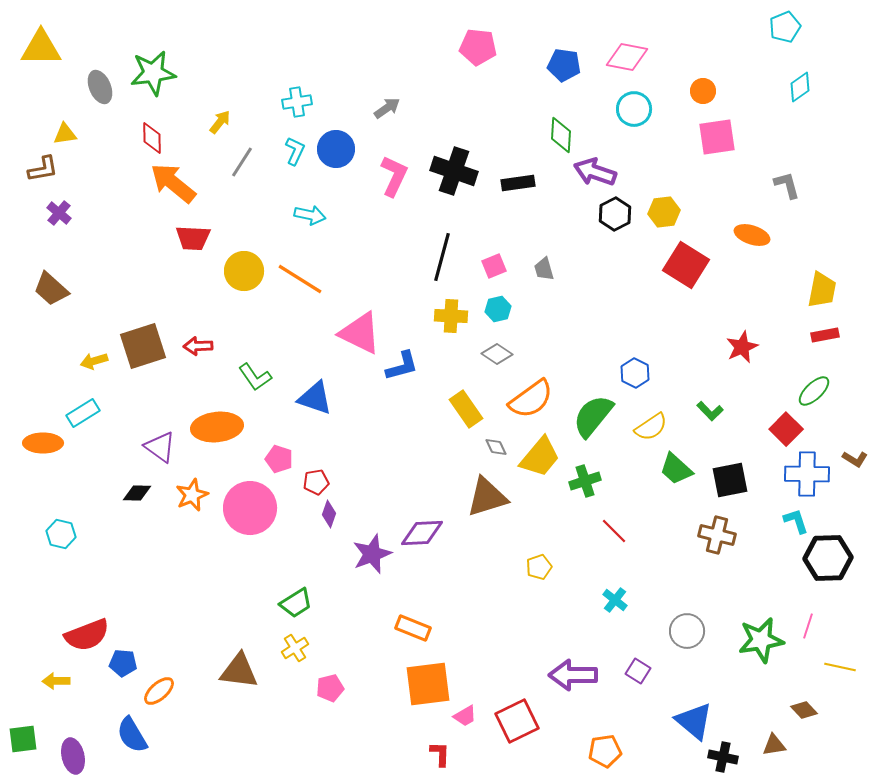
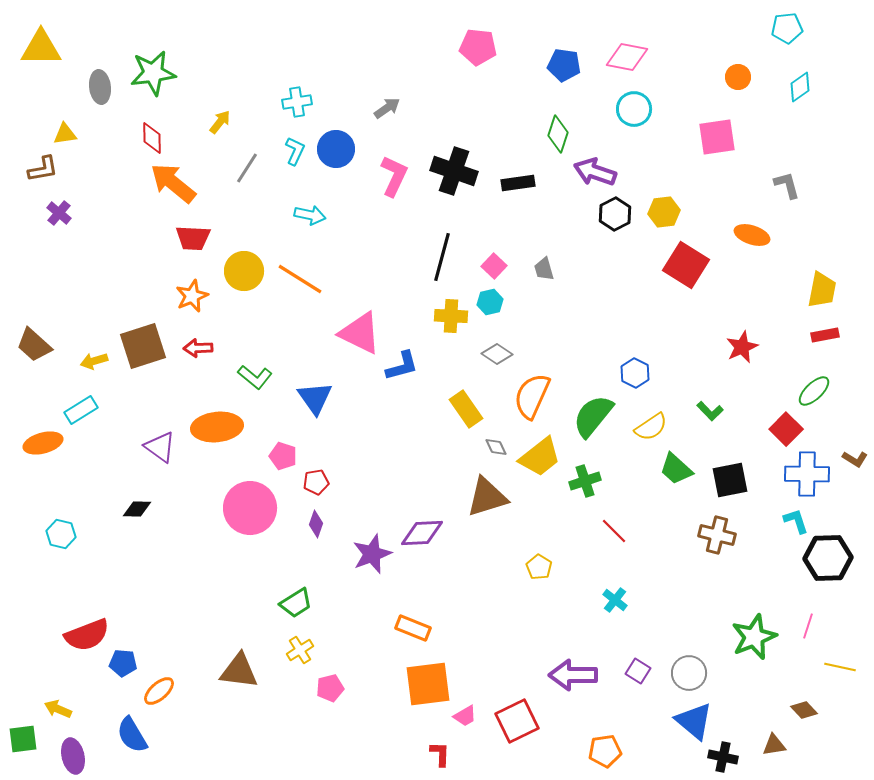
cyan pentagon at (785, 27): moved 2 px right, 1 px down; rotated 16 degrees clockwise
gray ellipse at (100, 87): rotated 16 degrees clockwise
orange circle at (703, 91): moved 35 px right, 14 px up
green diamond at (561, 135): moved 3 px left, 1 px up; rotated 15 degrees clockwise
gray line at (242, 162): moved 5 px right, 6 px down
pink square at (494, 266): rotated 25 degrees counterclockwise
brown trapezoid at (51, 289): moved 17 px left, 56 px down
cyan hexagon at (498, 309): moved 8 px left, 7 px up
red arrow at (198, 346): moved 2 px down
green L-shape at (255, 377): rotated 16 degrees counterclockwise
blue triangle at (315, 398): rotated 36 degrees clockwise
orange semicircle at (531, 399): moved 1 px right, 3 px up; rotated 150 degrees clockwise
cyan rectangle at (83, 413): moved 2 px left, 3 px up
orange ellipse at (43, 443): rotated 15 degrees counterclockwise
yellow trapezoid at (540, 457): rotated 12 degrees clockwise
pink pentagon at (279, 459): moved 4 px right, 3 px up
black diamond at (137, 493): moved 16 px down
orange star at (192, 495): moved 199 px up
purple diamond at (329, 514): moved 13 px left, 10 px down
yellow pentagon at (539, 567): rotated 20 degrees counterclockwise
gray circle at (687, 631): moved 2 px right, 42 px down
green star at (761, 640): moved 7 px left, 3 px up; rotated 12 degrees counterclockwise
yellow cross at (295, 648): moved 5 px right, 2 px down
yellow arrow at (56, 681): moved 2 px right, 28 px down; rotated 24 degrees clockwise
